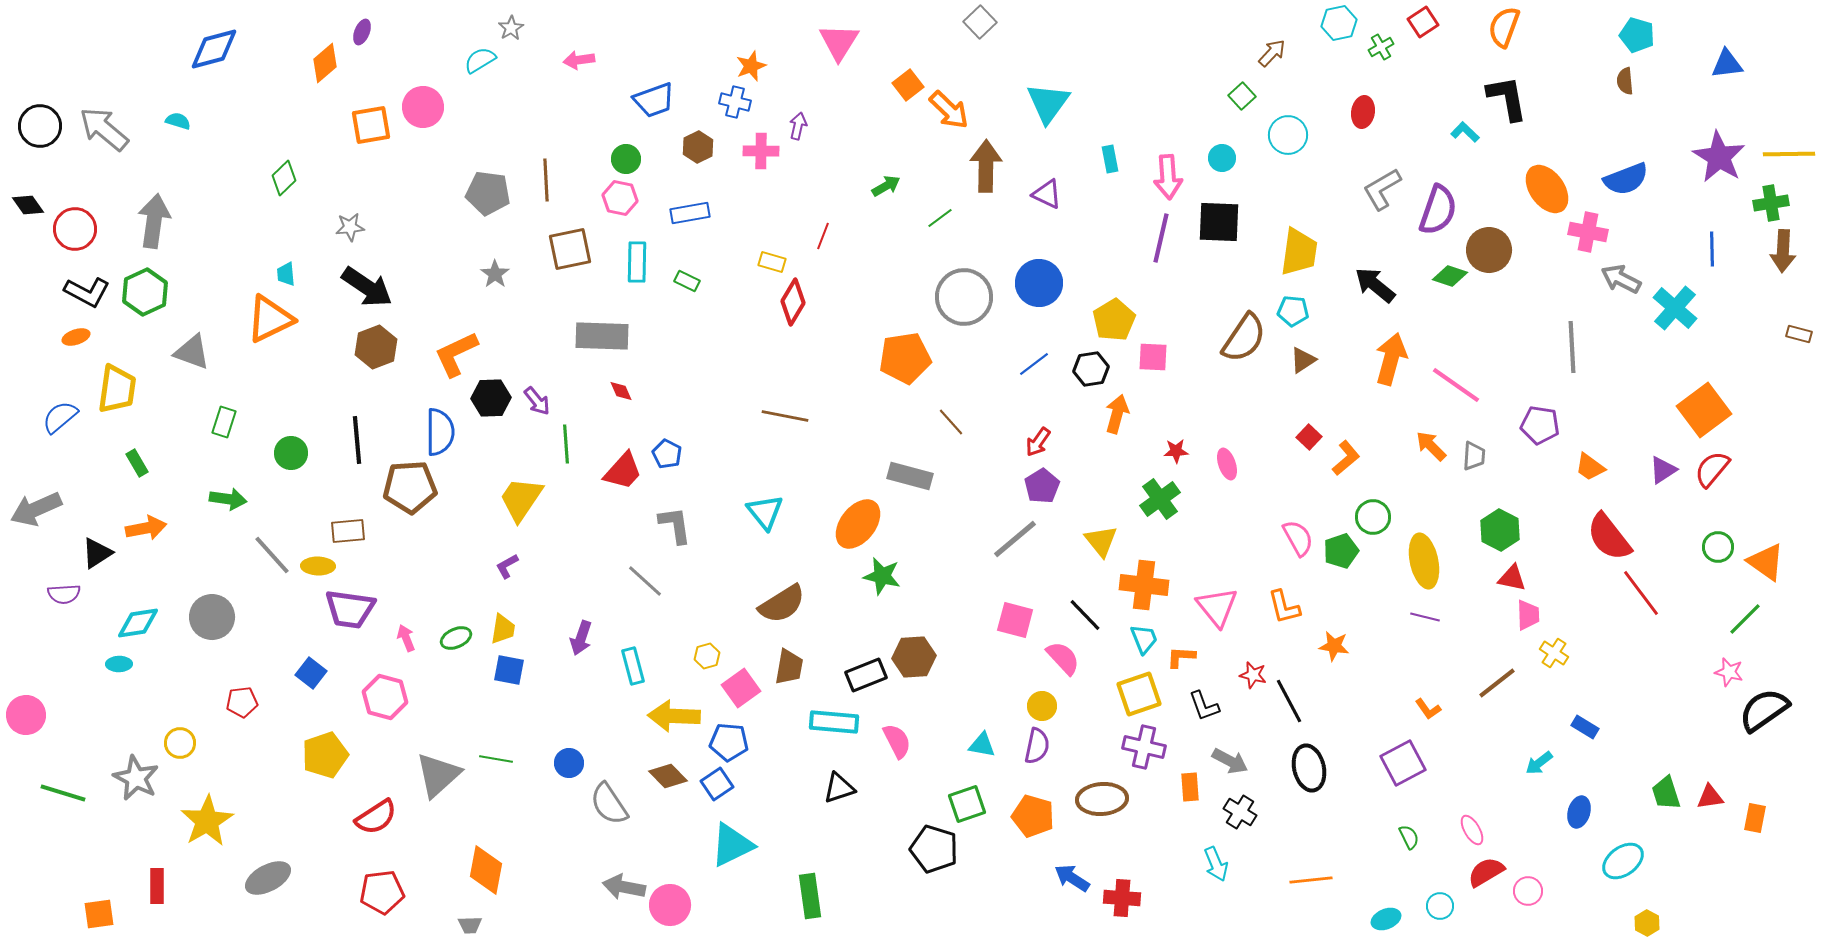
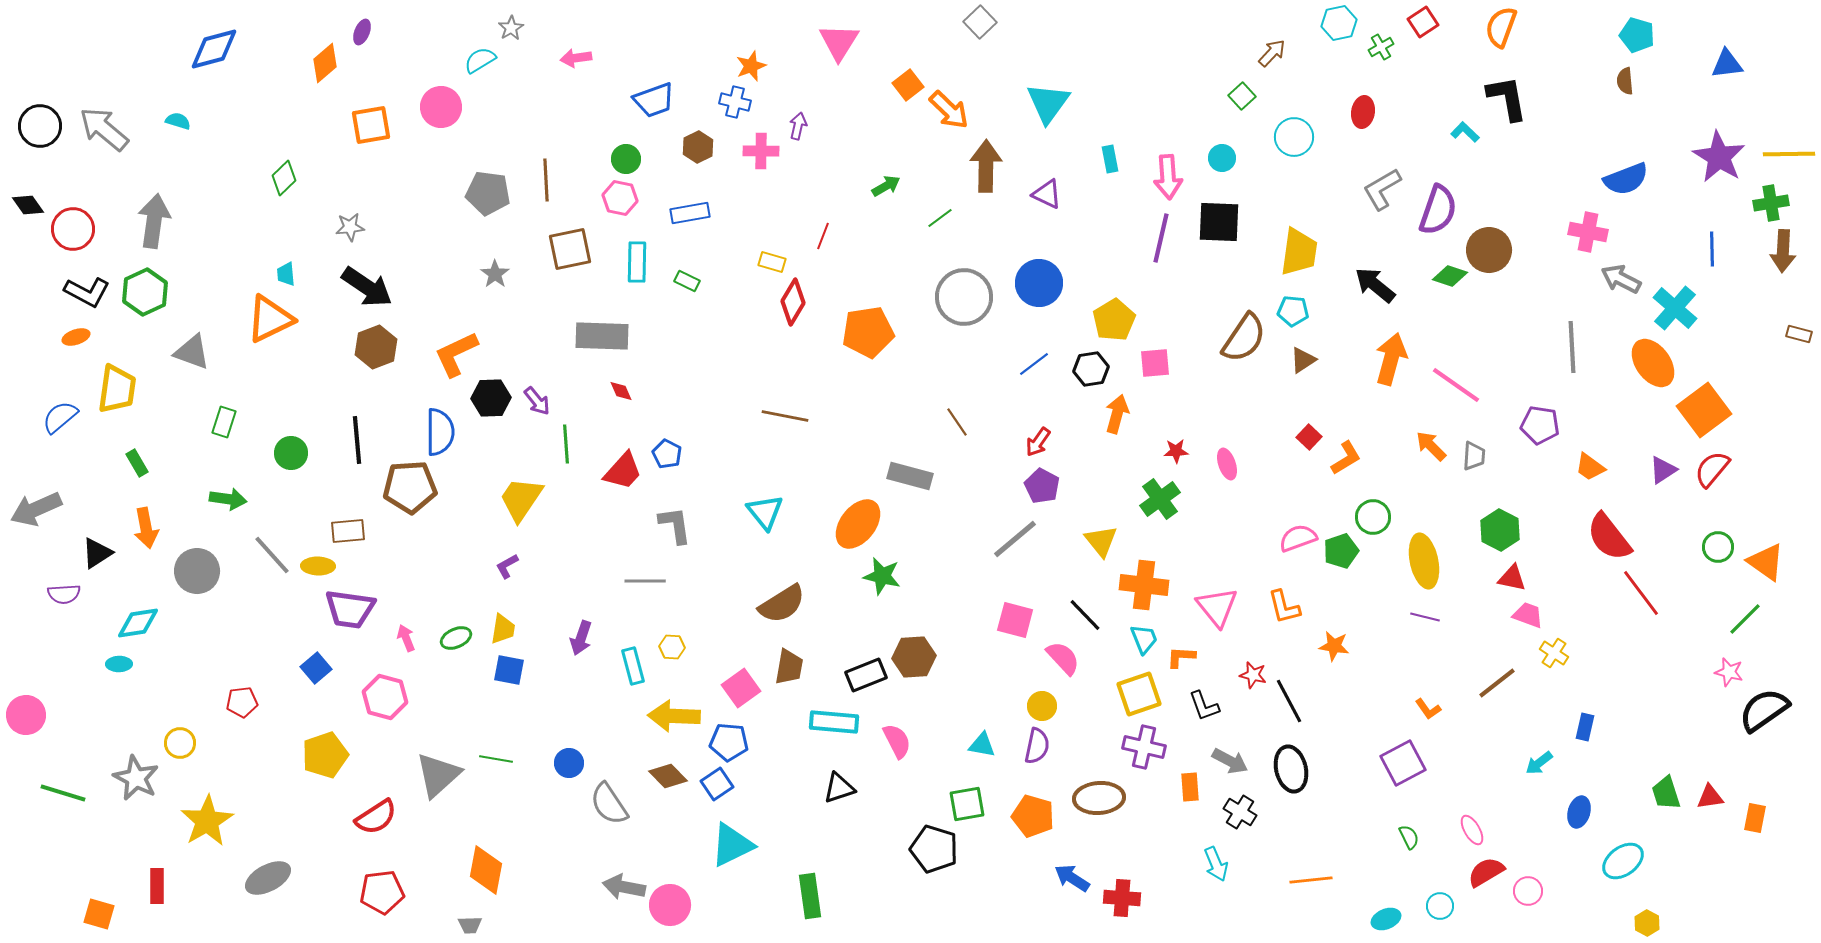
orange semicircle at (1504, 27): moved 3 px left
pink arrow at (579, 60): moved 3 px left, 2 px up
pink circle at (423, 107): moved 18 px right
cyan circle at (1288, 135): moved 6 px right, 2 px down
orange ellipse at (1547, 189): moved 106 px right, 174 px down
red circle at (75, 229): moved 2 px left
pink square at (1153, 357): moved 2 px right, 6 px down; rotated 8 degrees counterclockwise
orange pentagon at (905, 358): moved 37 px left, 26 px up
brown line at (951, 422): moved 6 px right; rotated 8 degrees clockwise
orange L-shape at (1346, 458): rotated 9 degrees clockwise
purple pentagon at (1042, 486): rotated 12 degrees counterclockwise
orange arrow at (146, 528): rotated 90 degrees clockwise
pink semicircle at (1298, 538): rotated 81 degrees counterclockwise
gray line at (645, 581): rotated 42 degrees counterclockwise
pink trapezoid at (1528, 615): rotated 68 degrees counterclockwise
gray circle at (212, 617): moved 15 px left, 46 px up
yellow hexagon at (707, 656): moved 35 px left, 9 px up; rotated 20 degrees clockwise
blue square at (311, 673): moved 5 px right, 5 px up; rotated 12 degrees clockwise
blue rectangle at (1585, 727): rotated 72 degrees clockwise
black ellipse at (1309, 768): moved 18 px left, 1 px down
brown ellipse at (1102, 799): moved 3 px left, 1 px up
green square at (967, 804): rotated 9 degrees clockwise
orange square at (99, 914): rotated 24 degrees clockwise
